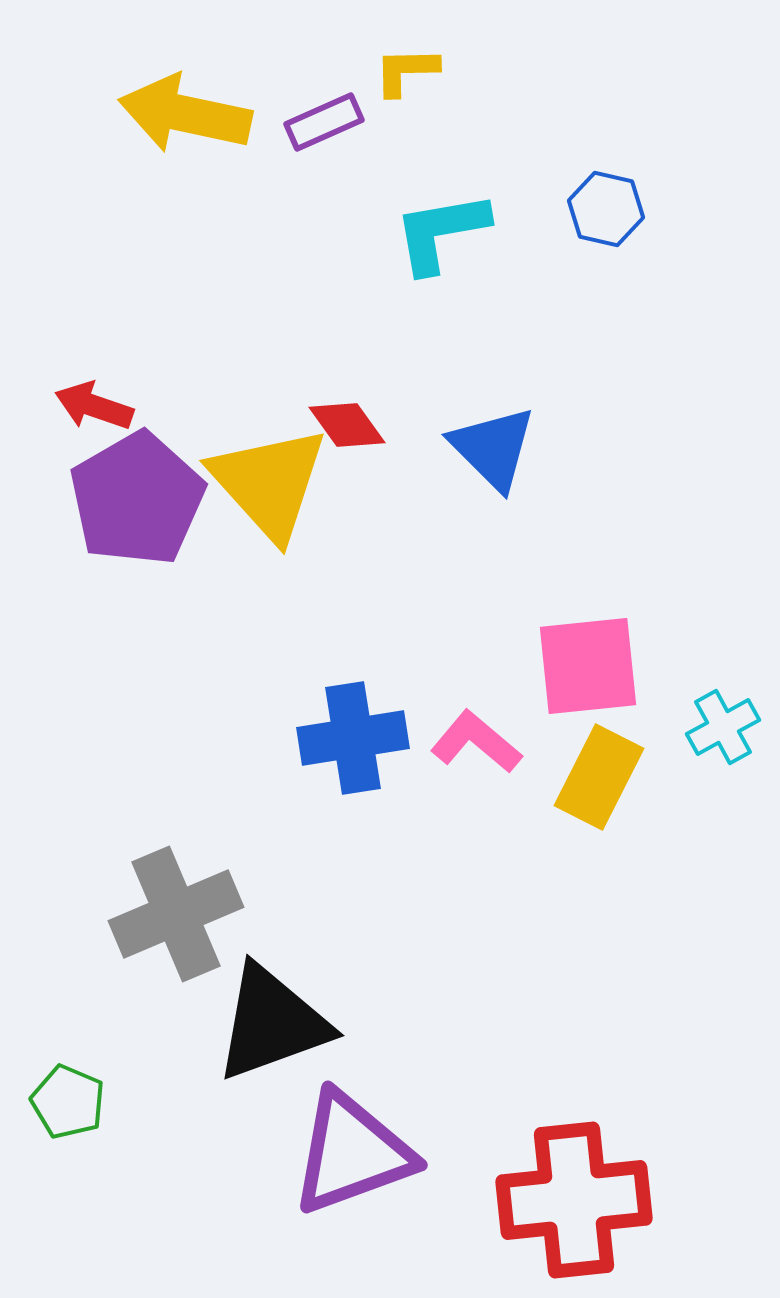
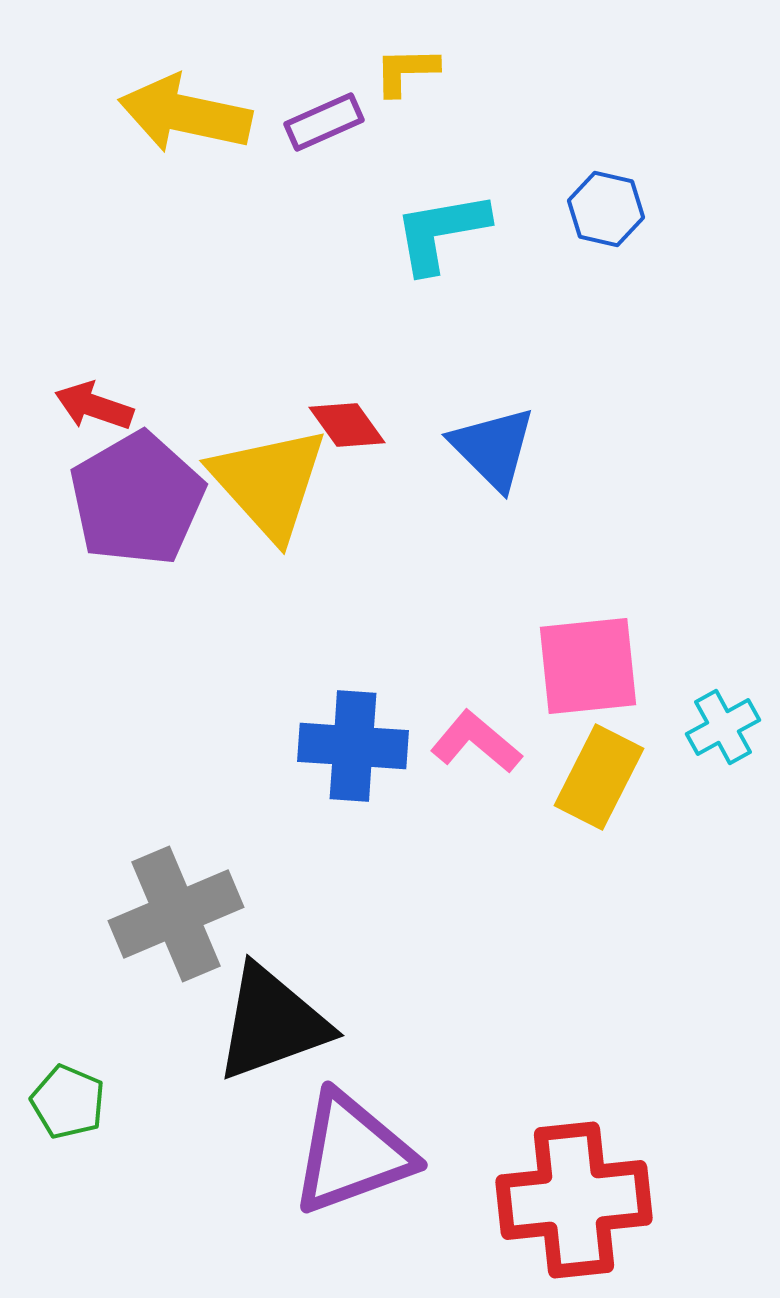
blue cross: moved 8 px down; rotated 13 degrees clockwise
